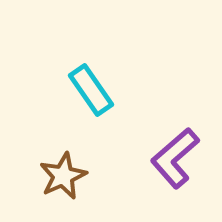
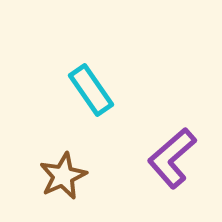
purple L-shape: moved 3 px left
